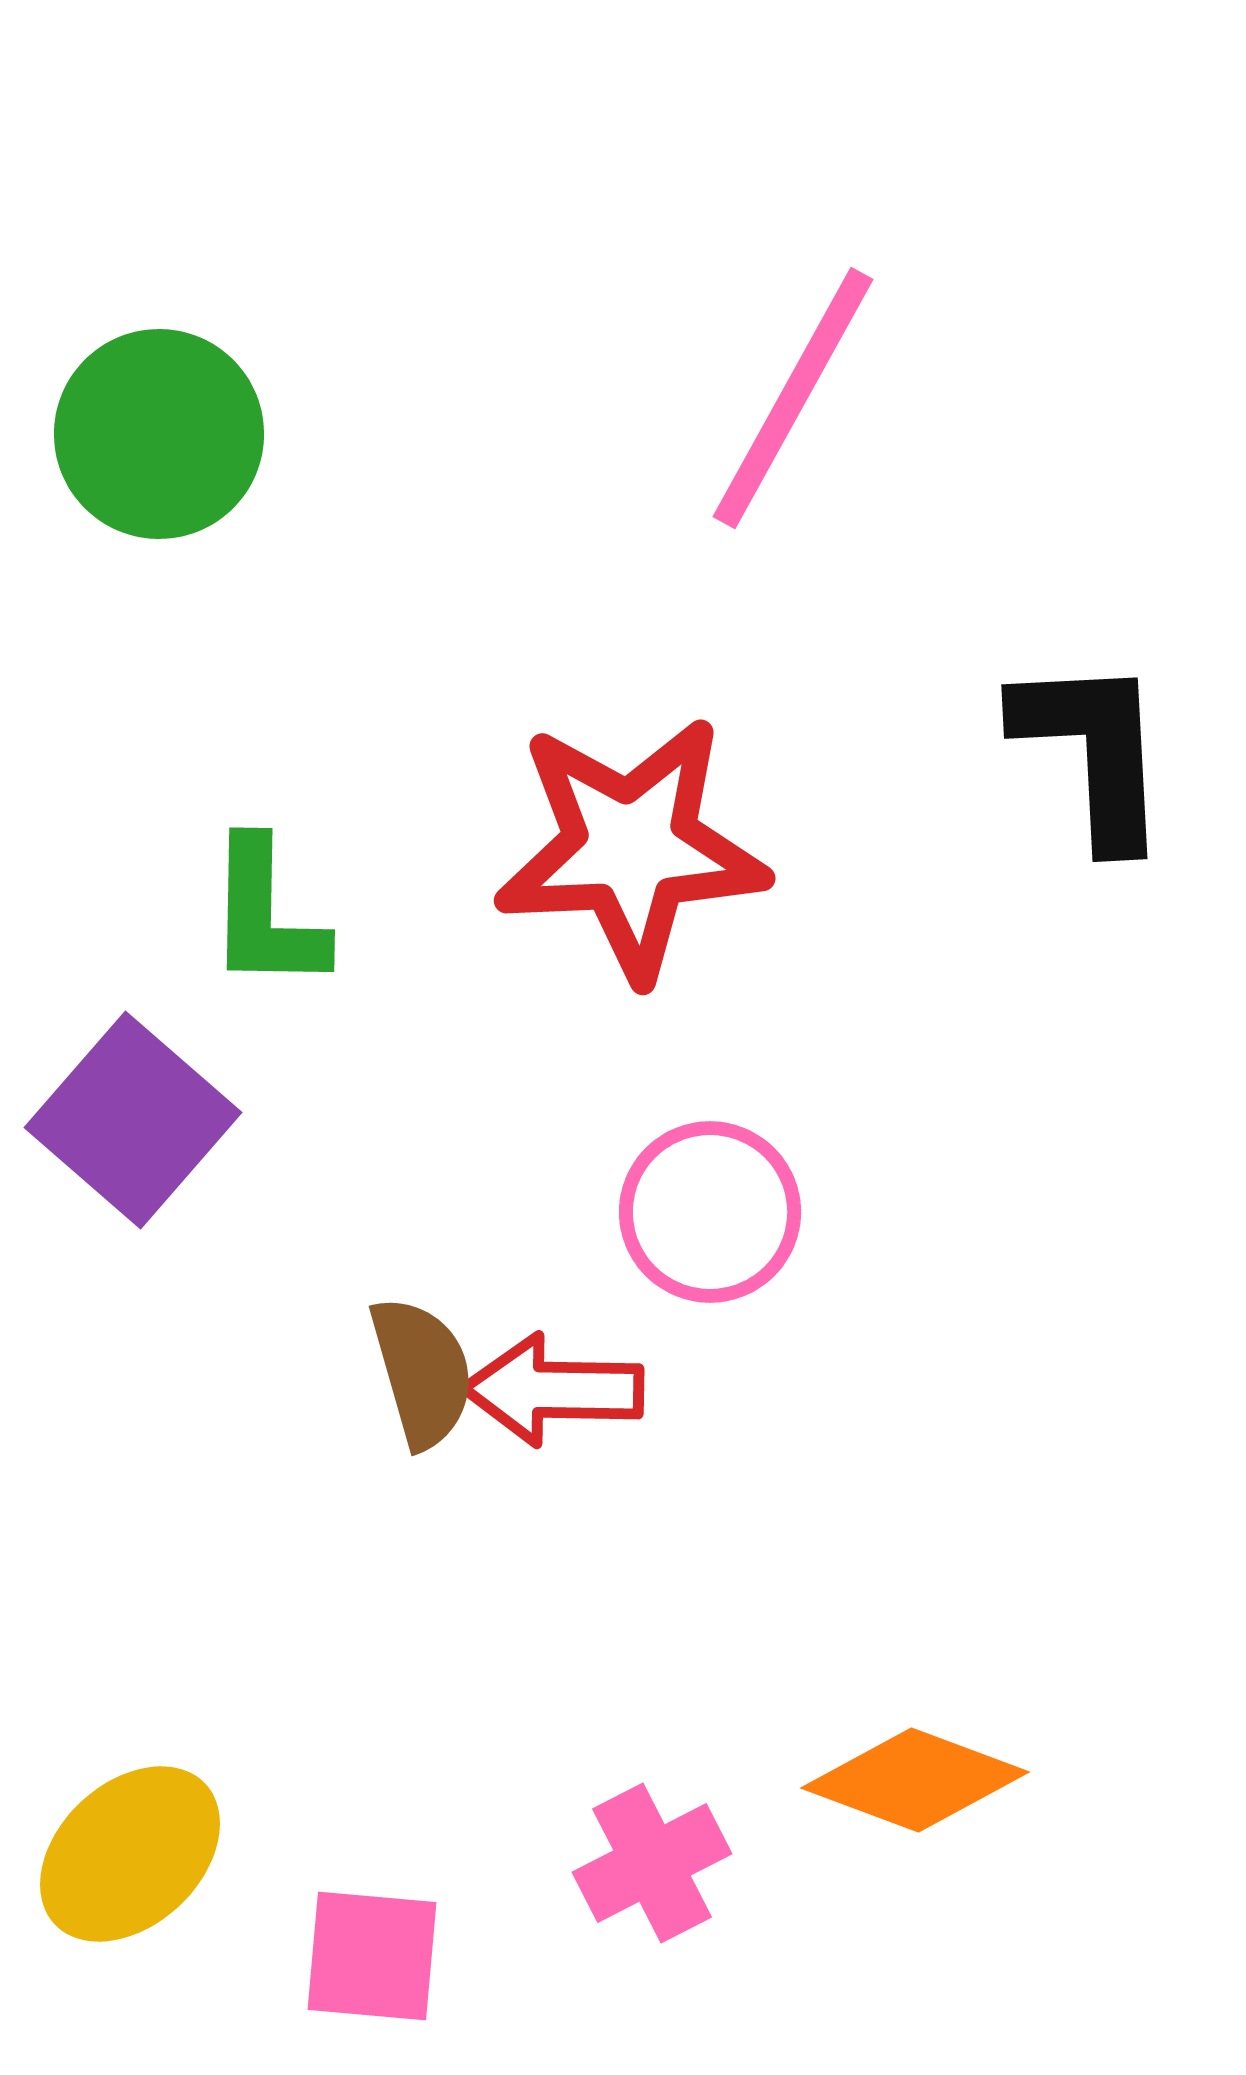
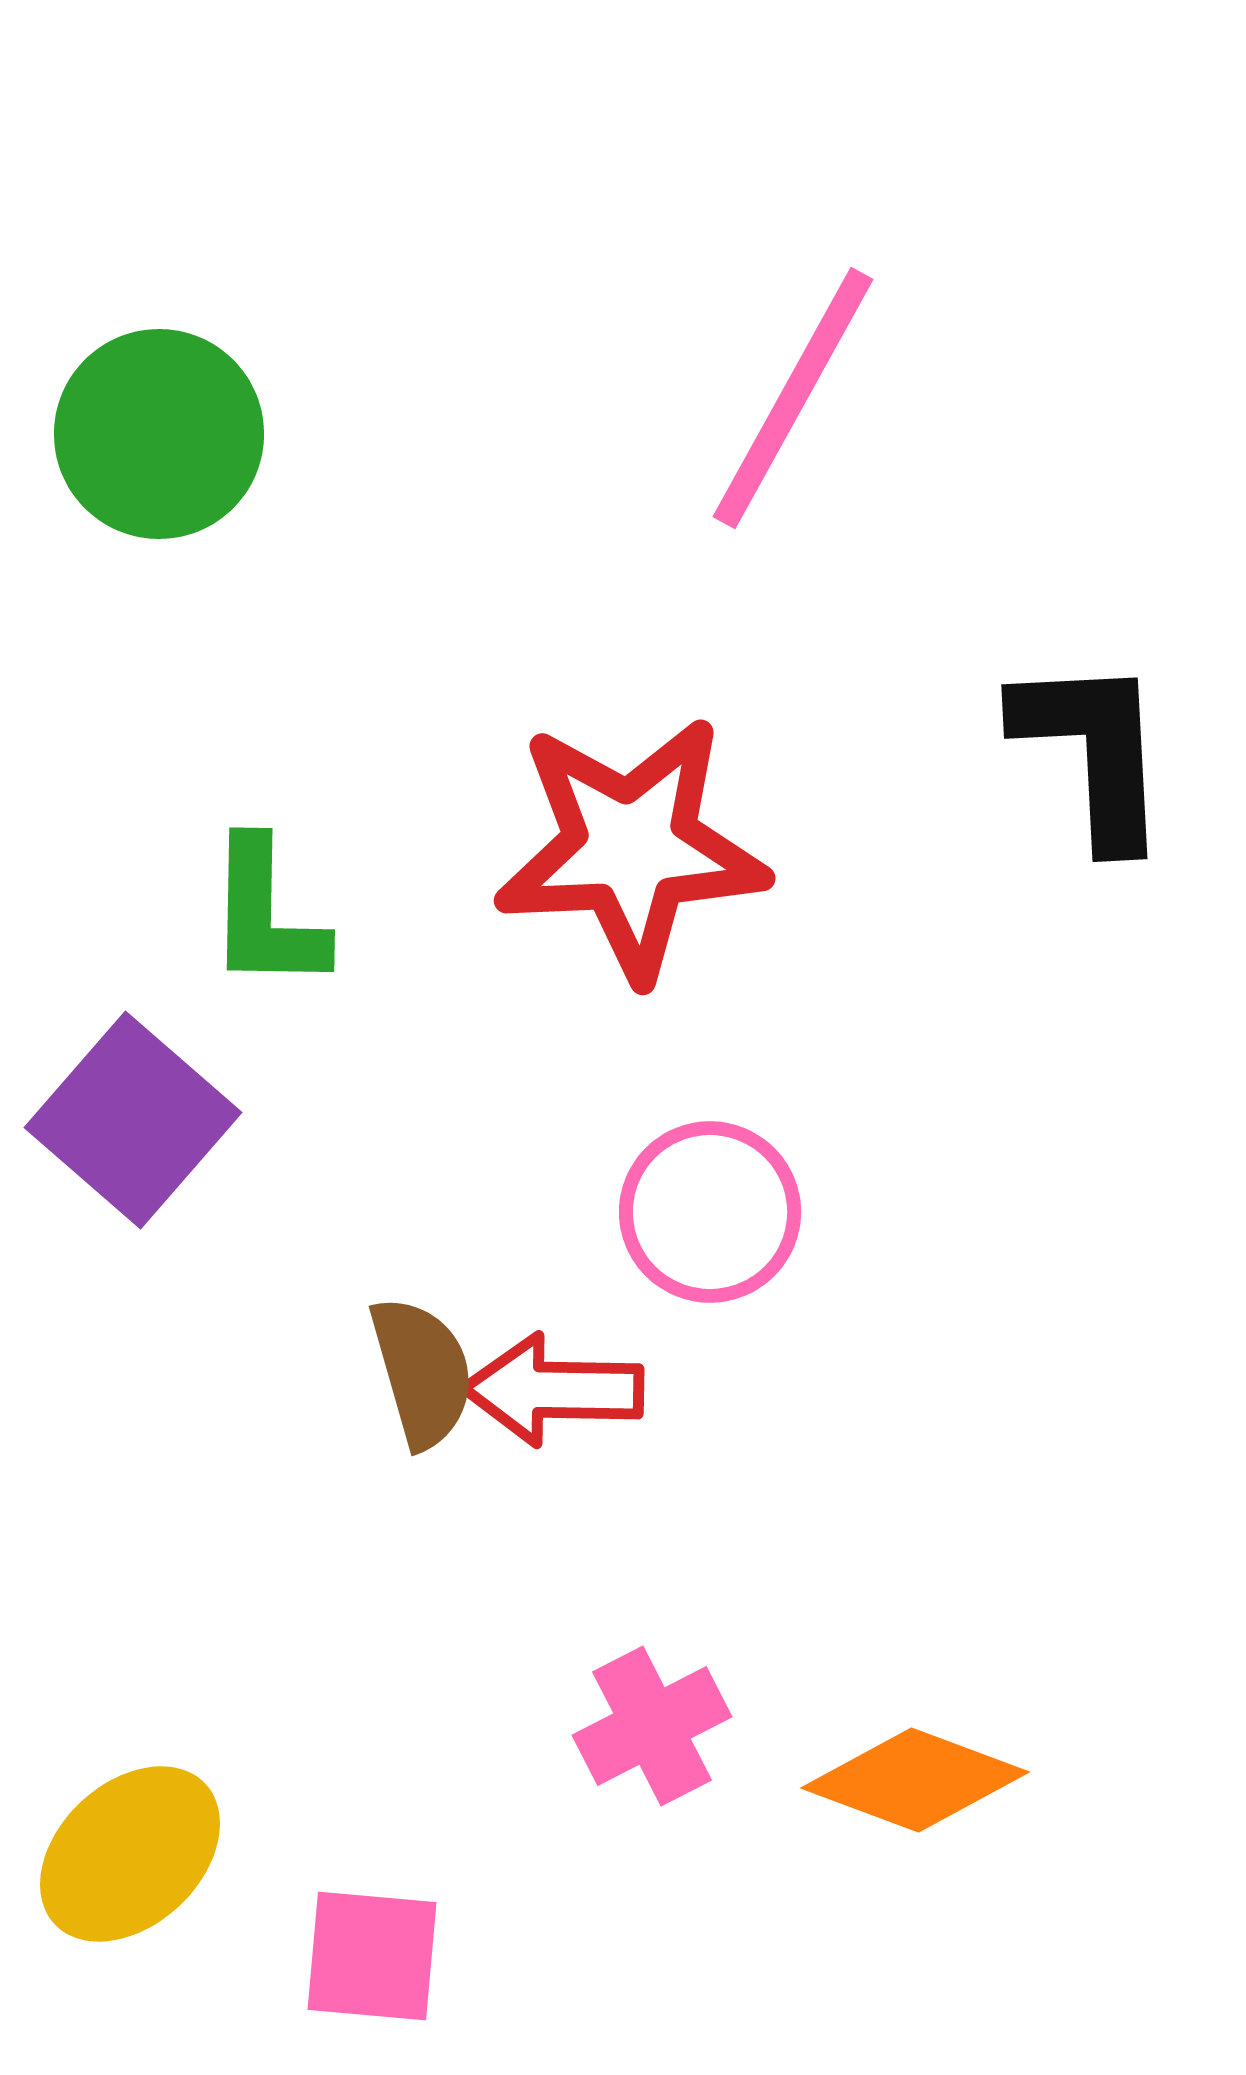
pink cross: moved 137 px up
